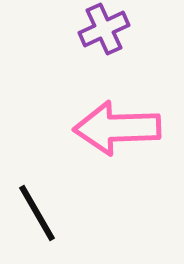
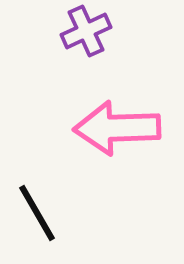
purple cross: moved 18 px left, 2 px down
